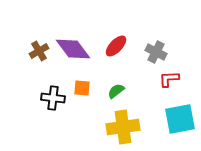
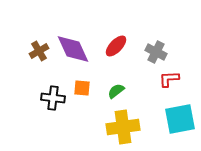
purple diamond: rotated 12 degrees clockwise
